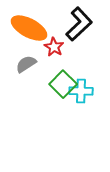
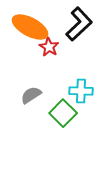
orange ellipse: moved 1 px right, 1 px up
red star: moved 5 px left
gray semicircle: moved 5 px right, 31 px down
green square: moved 29 px down
